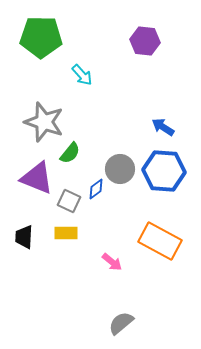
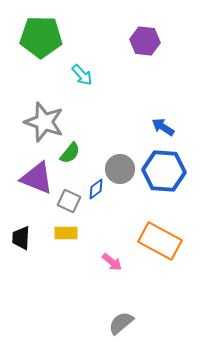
black trapezoid: moved 3 px left, 1 px down
